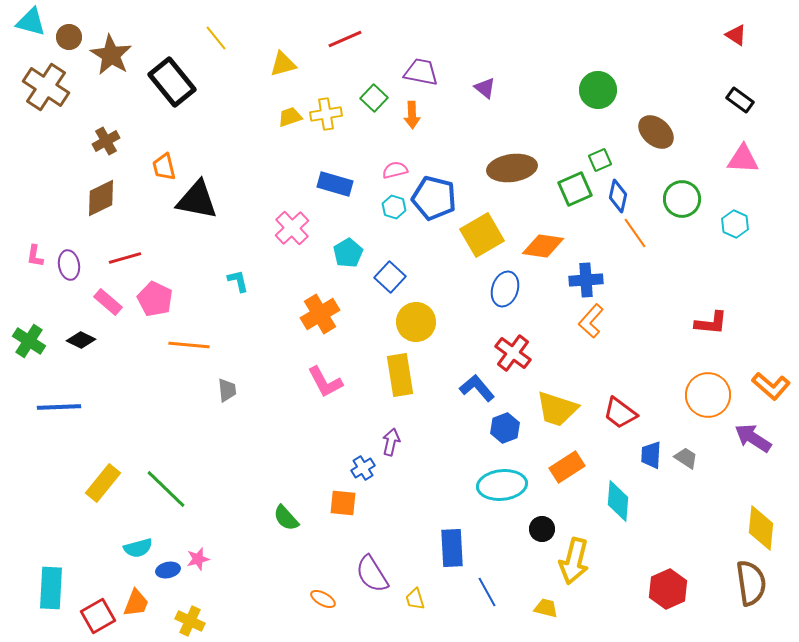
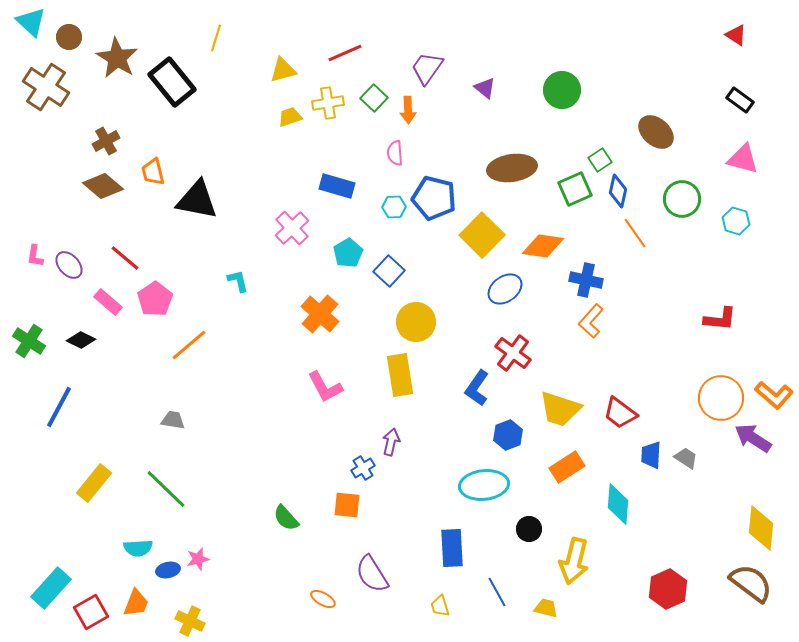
cyan triangle at (31, 22): rotated 28 degrees clockwise
yellow line at (216, 38): rotated 56 degrees clockwise
red line at (345, 39): moved 14 px down
brown star at (111, 55): moved 6 px right, 3 px down
yellow triangle at (283, 64): moved 6 px down
purple trapezoid at (421, 72): moved 6 px right, 4 px up; rotated 66 degrees counterclockwise
green circle at (598, 90): moved 36 px left
yellow cross at (326, 114): moved 2 px right, 11 px up
orange arrow at (412, 115): moved 4 px left, 5 px up
pink triangle at (743, 159): rotated 12 degrees clockwise
green square at (600, 160): rotated 10 degrees counterclockwise
orange trapezoid at (164, 167): moved 11 px left, 5 px down
pink semicircle at (395, 170): moved 17 px up; rotated 80 degrees counterclockwise
blue rectangle at (335, 184): moved 2 px right, 2 px down
blue diamond at (618, 196): moved 5 px up
brown diamond at (101, 198): moved 2 px right, 12 px up; rotated 66 degrees clockwise
cyan hexagon at (394, 207): rotated 20 degrees counterclockwise
cyan hexagon at (735, 224): moved 1 px right, 3 px up; rotated 8 degrees counterclockwise
yellow square at (482, 235): rotated 15 degrees counterclockwise
red line at (125, 258): rotated 56 degrees clockwise
purple ellipse at (69, 265): rotated 32 degrees counterclockwise
blue square at (390, 277): moved 1 px left, 6 px up
blue cross at (586, 280): rotated 16 degrees clockwise
blue ellipse at (505, 289): rotated 36 degrees clockwise
pink pentagon at (155, 299): rotated 12 degrees clockwise
orange cross at (320, 314): rotated 18 degrees counterclockwise
red L-shape at (711, 323): moved 9 px right, 4 px up
orange line at (189, 345): rotated 45 degrees counterclockwise
pink L-shape at (325, 382): moved 5 px down
orange L-shape at (771, 386): moved 3 px right, 9 px down
blue L-shape at (477, 388): rotated 105 degrees counterclockwise
gray trapezoid at (227, 390): moved 54 px left, 30 px down; rotated 75 degrees counterclockwise
orange circle at (708, 395): moved 13 px right, 3 px down
blue line at (59, 407): rotated 60 degrees counterclockwise
yellow trapezoid at (557, 409): moved 3 px right
blue hexagon at (505, 428): moved 3 px right, 7 px down
yellow rectangle at (103, 483): moved 9 px left
cyan ellipse at (502, 485): moved 18 px left
cyan diamond at (618, 501): moved 3 px down
orange square at (343, 503): moved 4 px right, 2 px down
black circle at (542, 529): moved 13 px left
cyan semicircle at (138, 548): rotated 12 degrees clockwise
brown semicircle at (751, 583): rotated 45 degrees counterclockwise
cyan rectangle at (51, 588): rotated 39 degrees clockwise
blue line at (487, 592): moved 10 px right
yellow trapezoid at (415, 599): moved 25 px right, 7 px down
red square at (98, 616): moved 7 px left, 4 px up
